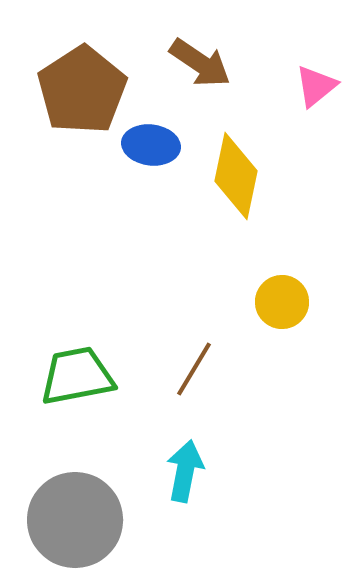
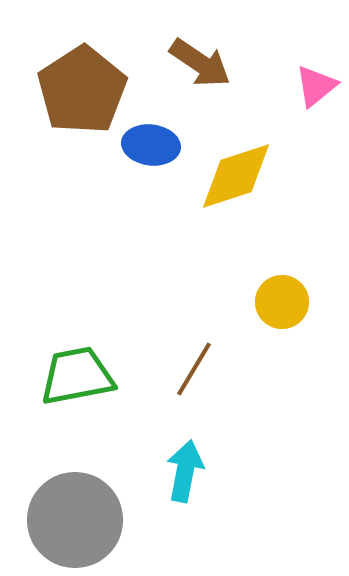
yellow diamond: rotated 60 degrees clockwise
